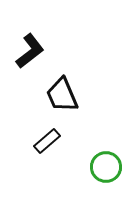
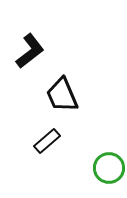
green circle: moved 3 px right, 1 px down
